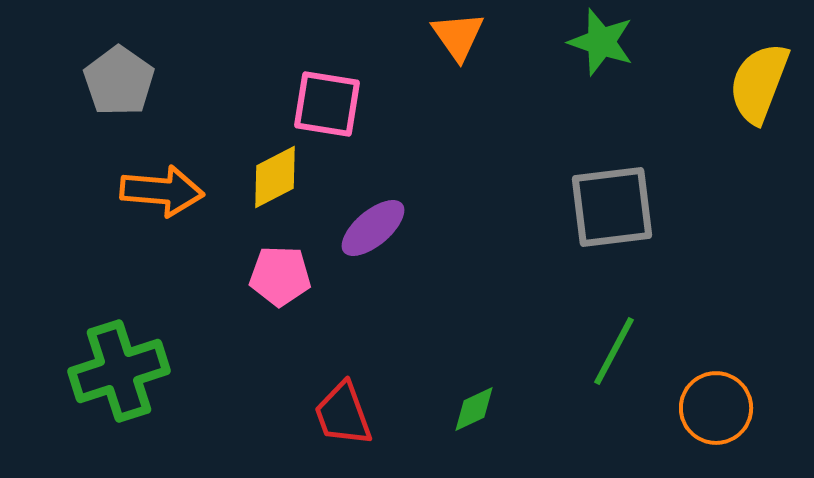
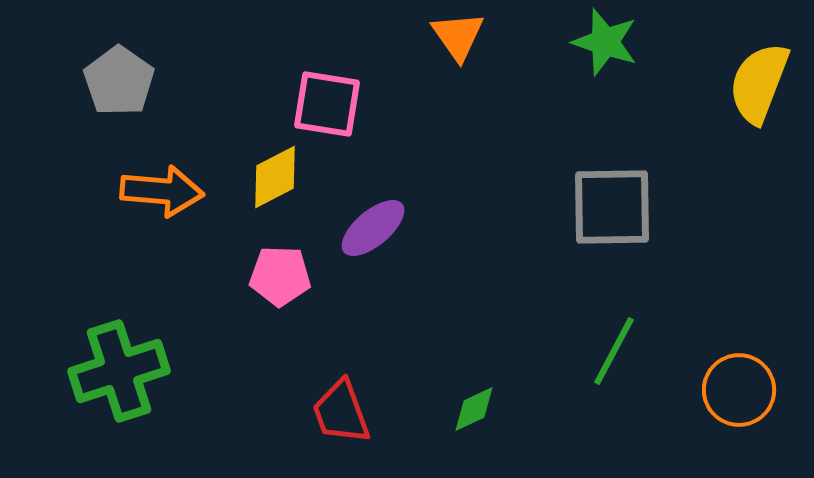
green star: moved 4 px right
gray square: rotated 6 degrees clockwise
orange circle: moved 23 px right, 18 px up
red trapezoid: moved 2 px left, 2 px up
